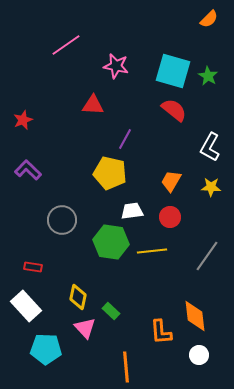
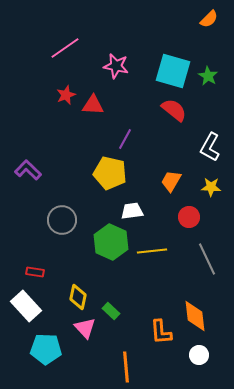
pink line: moved 1 px left, 3 px down
red star: moved 43 px right, 25 px up
red circle: moved 19 px right
green hexagon: rotated 16 degrees clockwise
gray line: moved 3 px down; rotated 60 degrees counterclockwise
red rectangle: moved 2 px right, 5 px down
